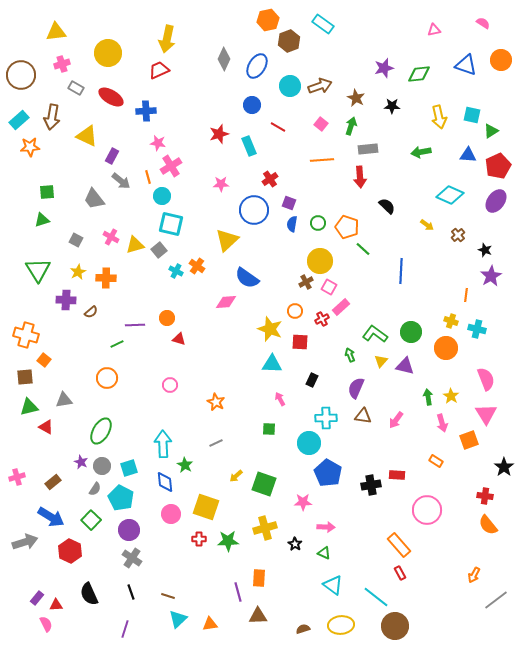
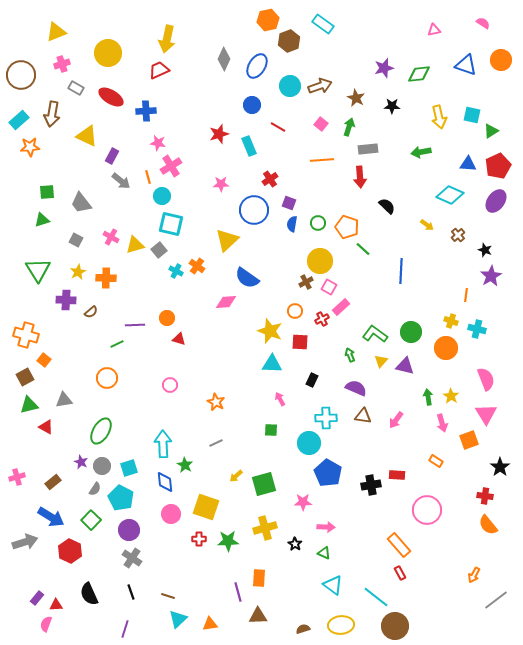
yellow triangle at (56, 32): rotated 15 degrees counterclockwise
brown arrow at (52, 117): moved 3 px up
green arrow at (351, 126): moved 2 px left, 1 px down
blue triangle at (468, 155): moved 9 px down
gray trapezoid at (94, 199): moved 13 px left, 4 px down
yellow star at (270, 329): moved 2 px down
brown square at (25, 377): rotated 24 degrees counterclockwise
purple semicircle at (356, 388): rotated 90 degrees clockwise
green triangle at (29, 407): moved 2 px up
green square at (269, 429): moved 2 px right, 1 px down
black star at (504, 467): moved 4 px left
green square at (264, 484): rotated 35 degrees counterclockwise
pink semicircle at (46, 624): rotated 133 degrees counterclockwise
